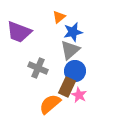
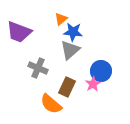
orange triangle: moved 2 px right, 2 px down
blue star: rotated 18 degrees clockwise
blue circle: moved 26 px right
pink star: moved 14 px right, 11 px up; rotated 14 degrees clockwise
orange semicircle: moved 1 px right; rotated 100 degrees counterclockwise
